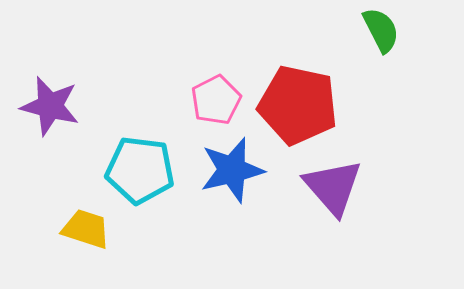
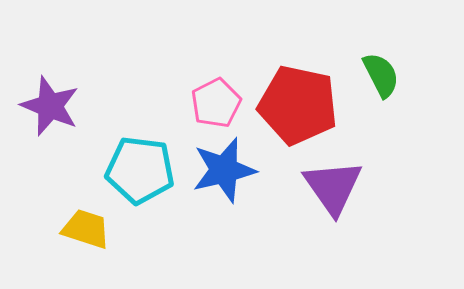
green semicircle: moved 45 px down
pink pentagon: moved 3 px down
purple star: rotated 8 degrees clockwise
blue star: moved 8 px left
purple triangle: rotated 6 degrees clockwise
